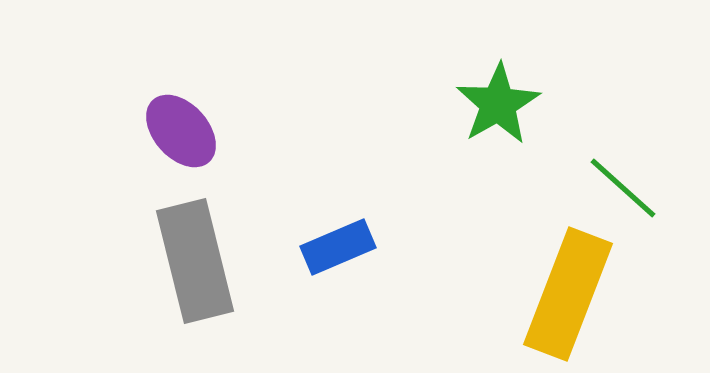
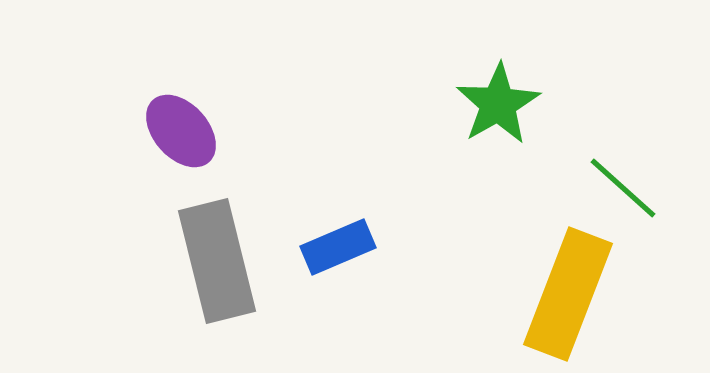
gray rectangle: moved 22 px right
